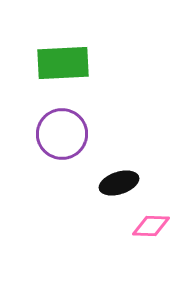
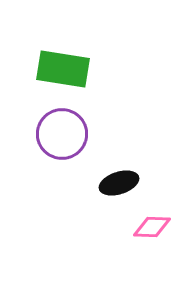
green rectangle: moved 6 px down; rotated 12 degrees clockwise
pink diamond: moved 1 px right, 1 px down
